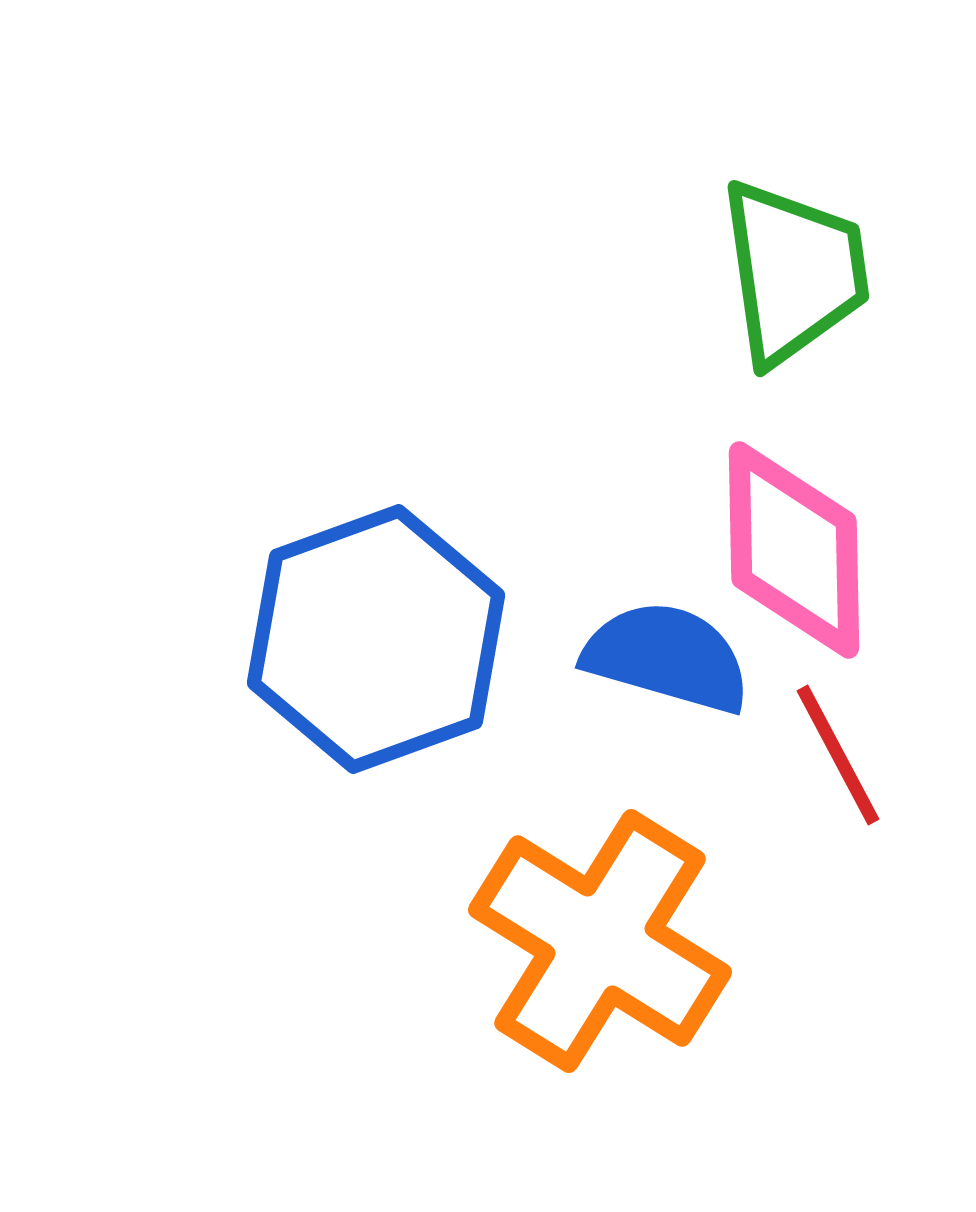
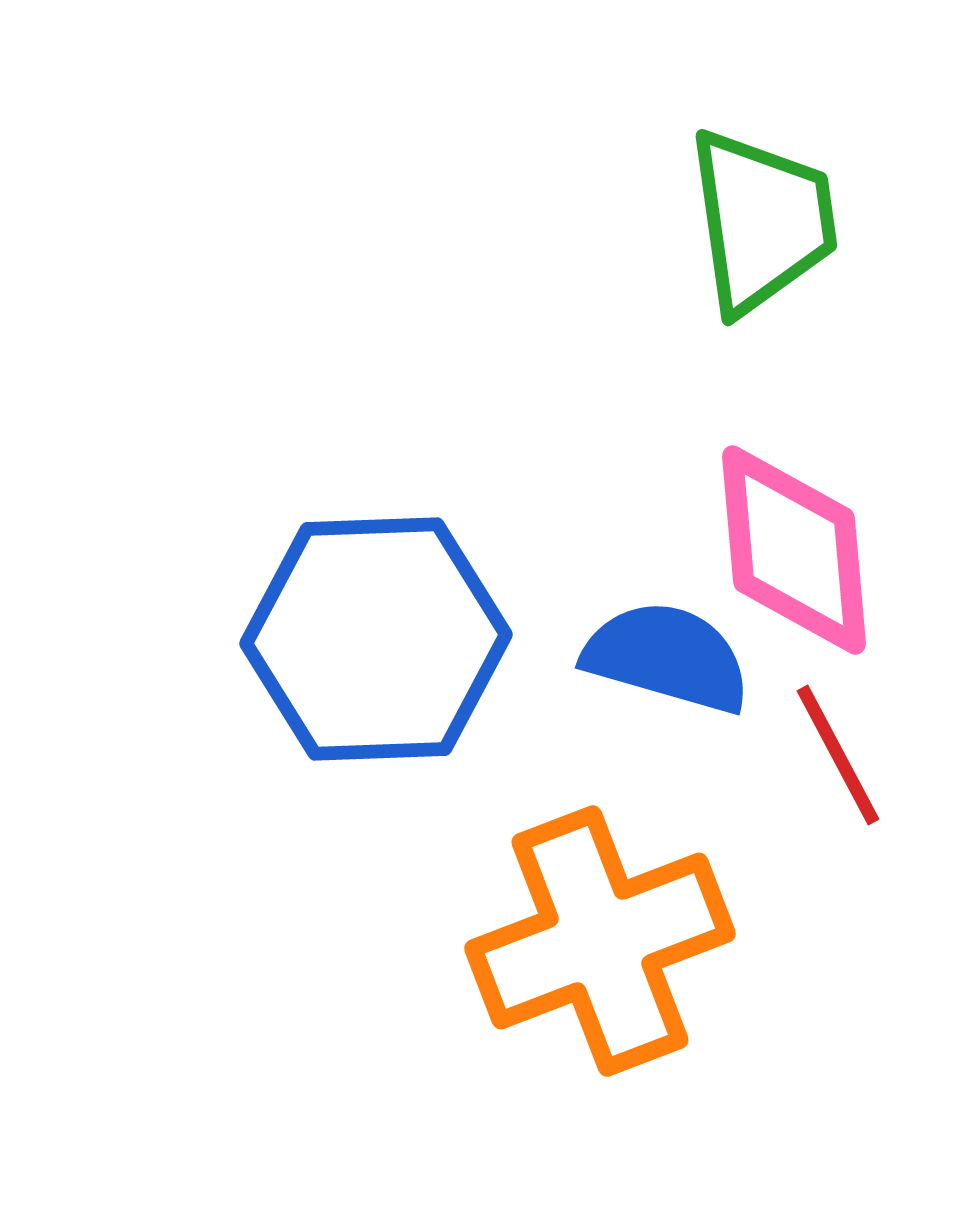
green trapezoid: moved 32 px left, 51 px up
pink diamond: rotated 4 degrees counterclockwise
blue hexagon: rotated 18 degrees clockwise
orange cross: rotated 37 degrees clockwise
